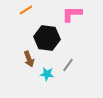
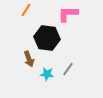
orange line: rotated 24 degrees counterclockwise
pink L-shape: moved 4 px left
gray line: moved 4 px down
